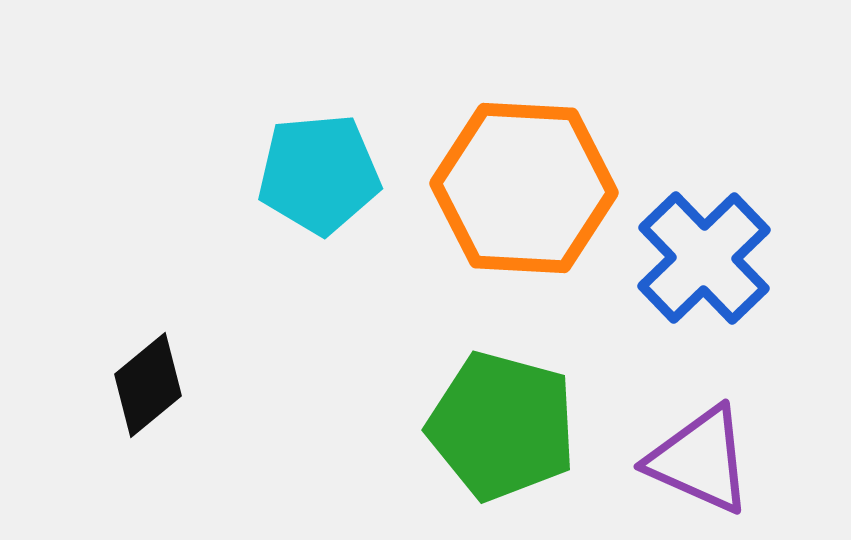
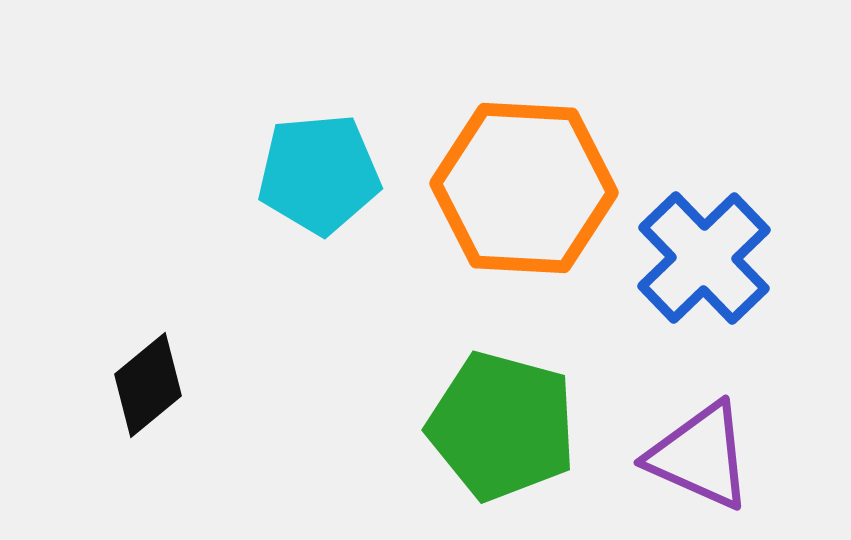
purple triangle: moved 4 px up
